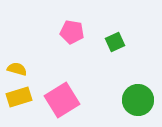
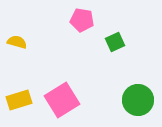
pink pentagon: moved 10 px right, 12 px up
yellow semicircle: moved 27 px up
yellow rectangle: moved 3 px down
